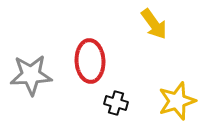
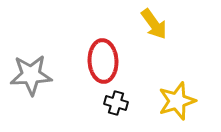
red ellipse: moved 13 px right
